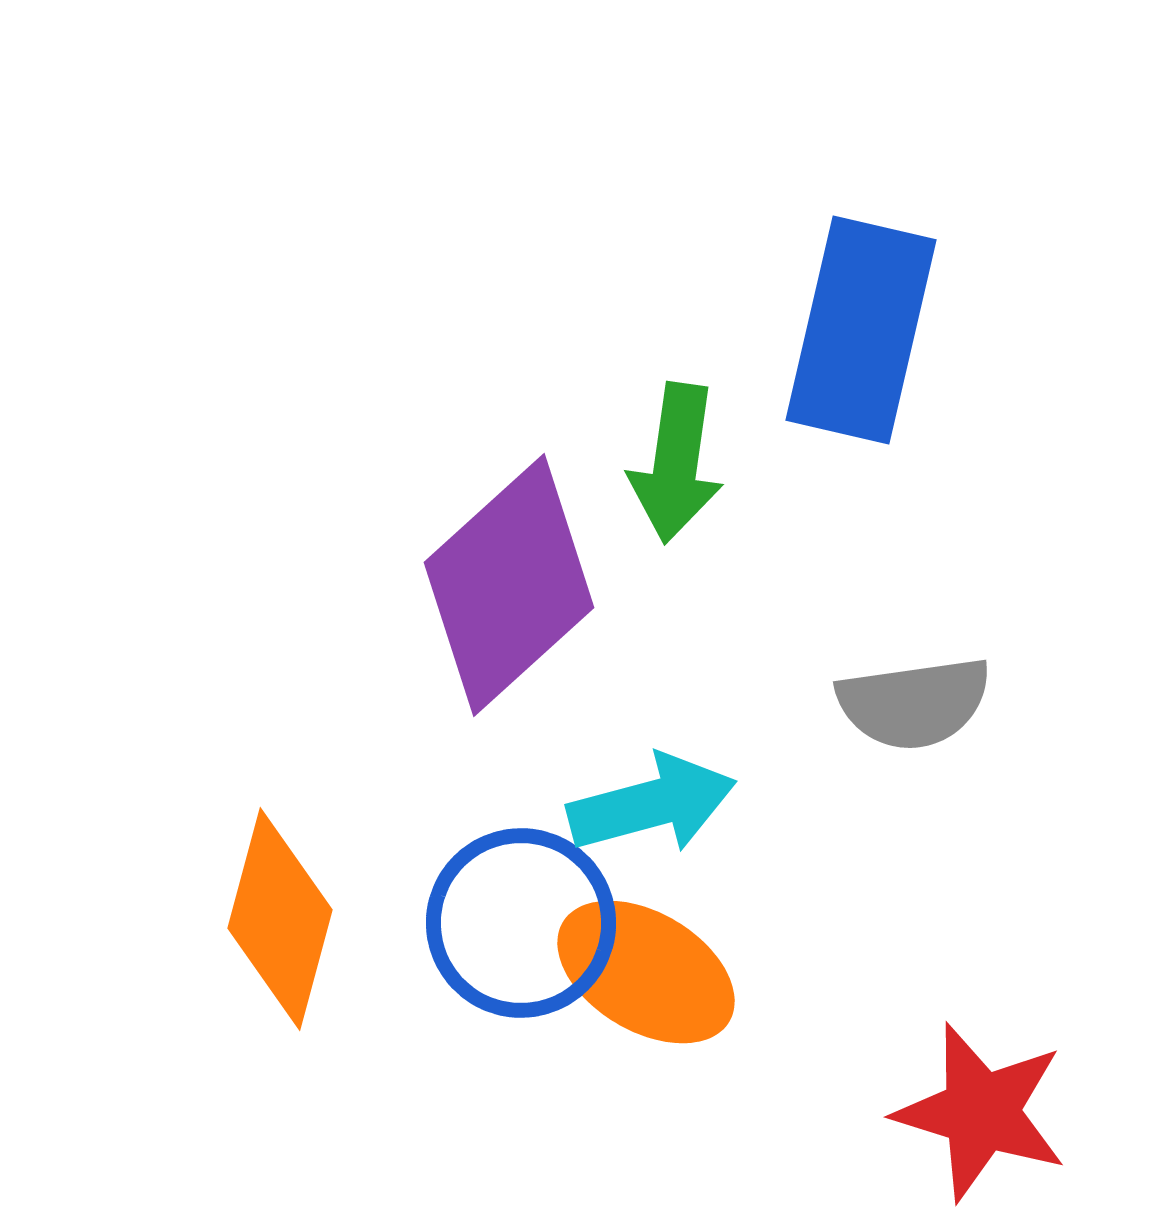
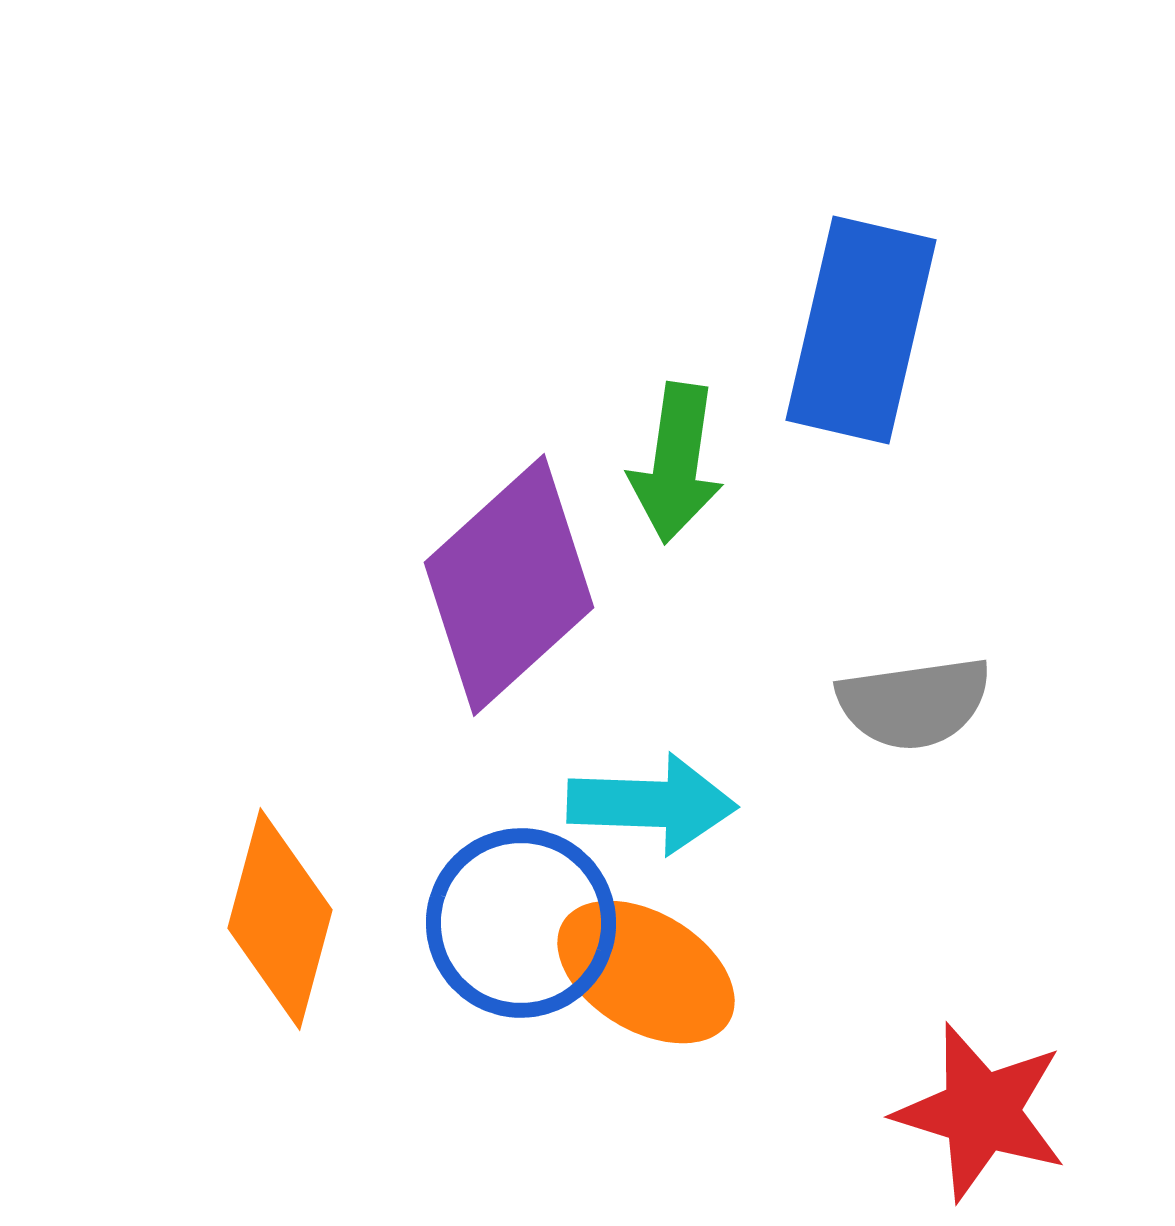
cyan arrow: rotated 17 degrees clockwise
